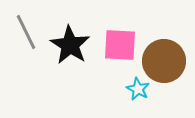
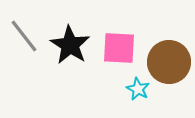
gray line: moved 2 px left, 4 px down; rotated 12 degrees counterclockwise
pink square: moved 1 px left, 3 px down
brown circle: moved 5 px right, 1 px down
